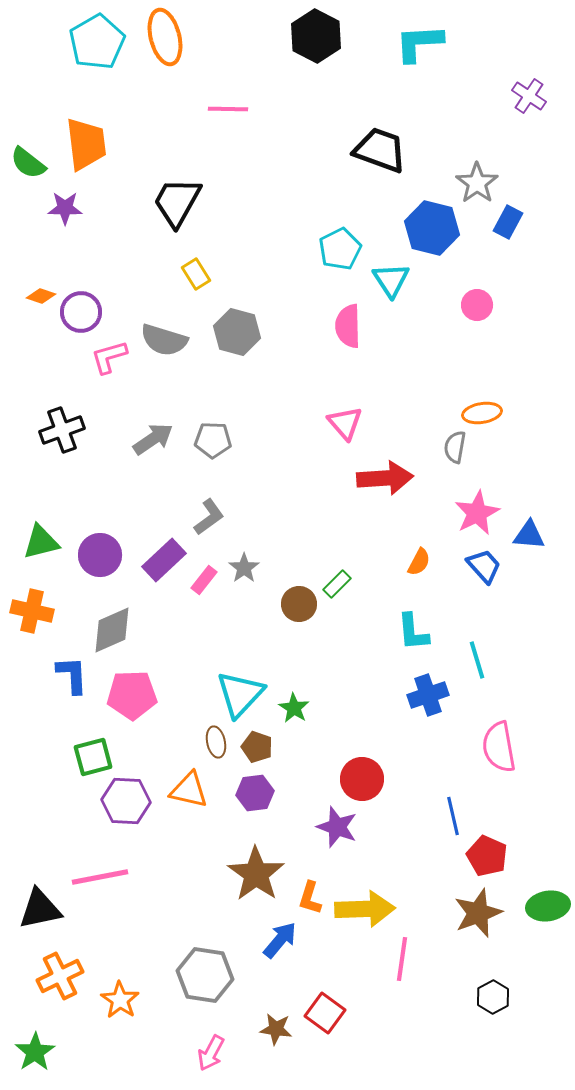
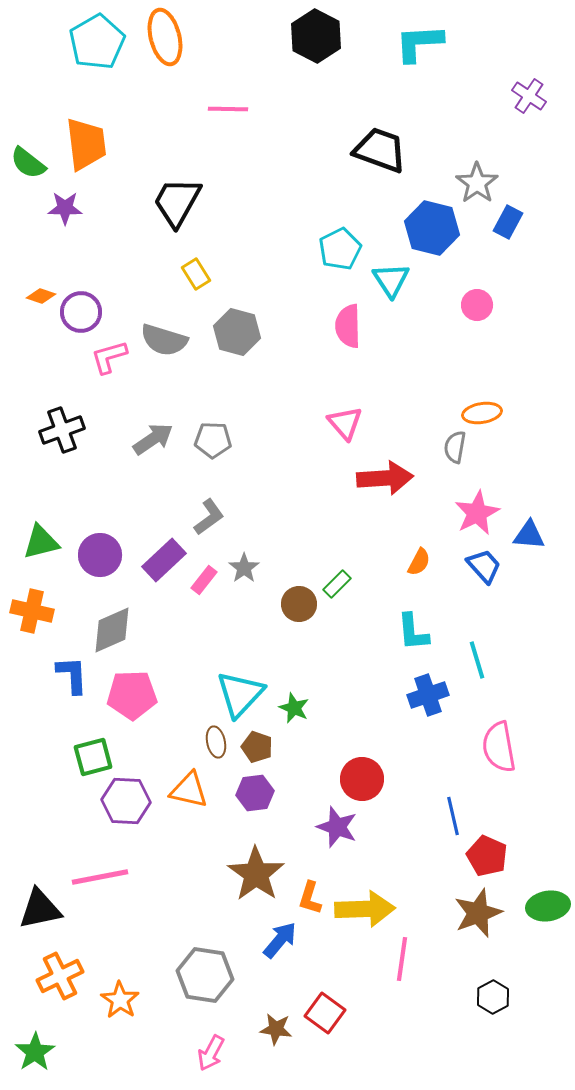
green star at (294, 708): rotated 8 degrees counterclockwise
